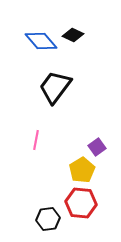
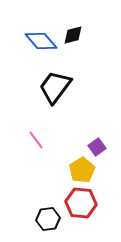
black diamond: rotated 40 degrees counterclockwise
pink line: rotated 48 degrees counterclockwise
